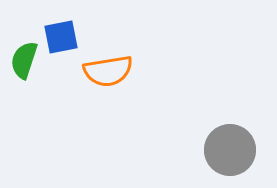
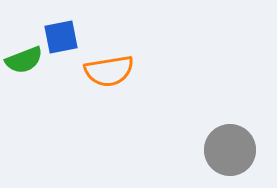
green semicircle: rotated 129 degrees counterclockwise
orange semicircle: moved 1 px right
